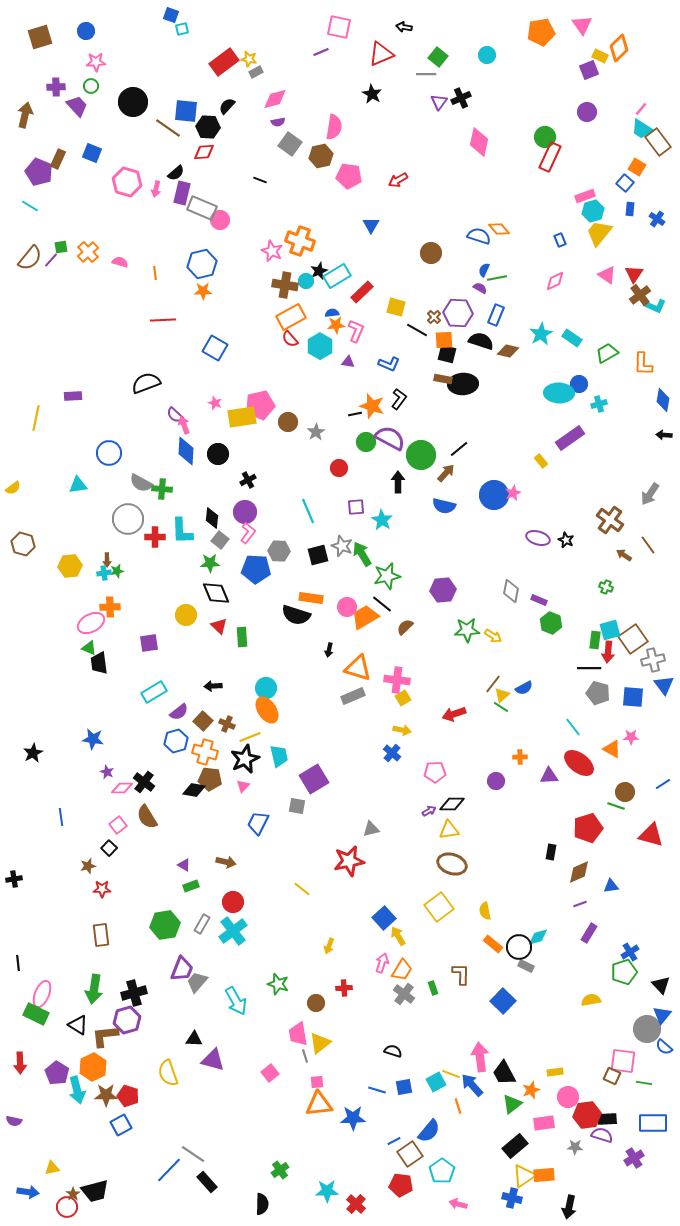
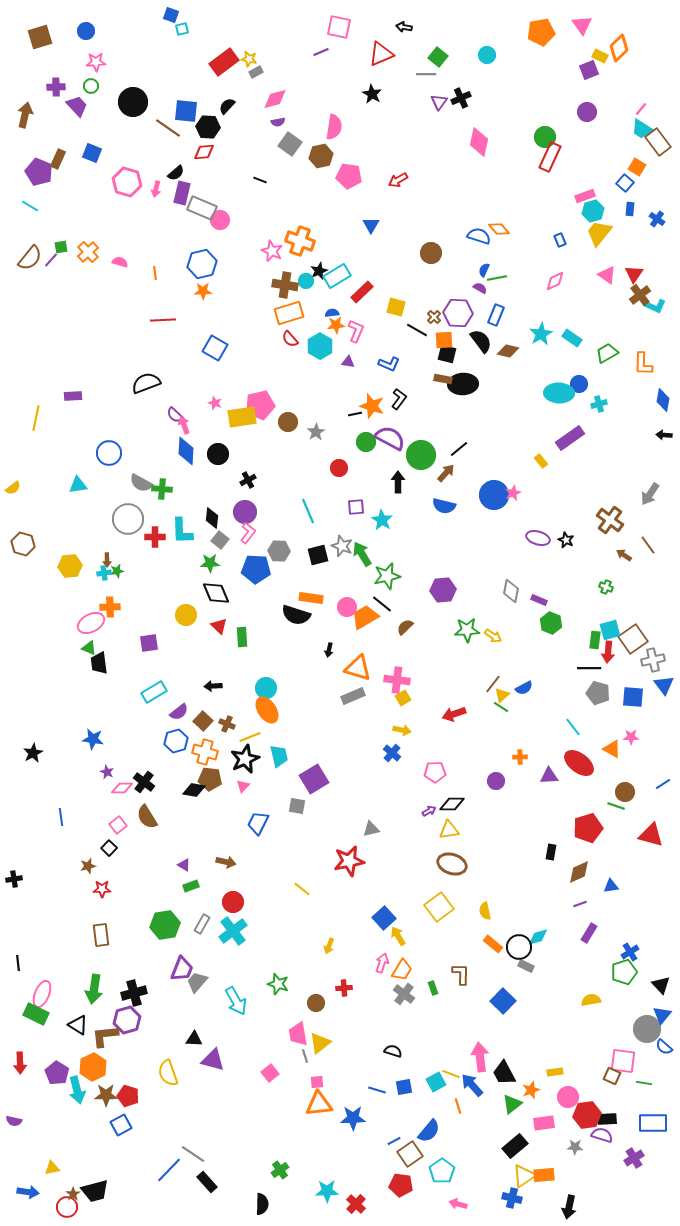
orange rectangle at (291, 317): moved 2 px left, 4 px up; rotated 12 degrees clockwise
black semicircle at (481, 341): rotated 35 degrees clockwise
